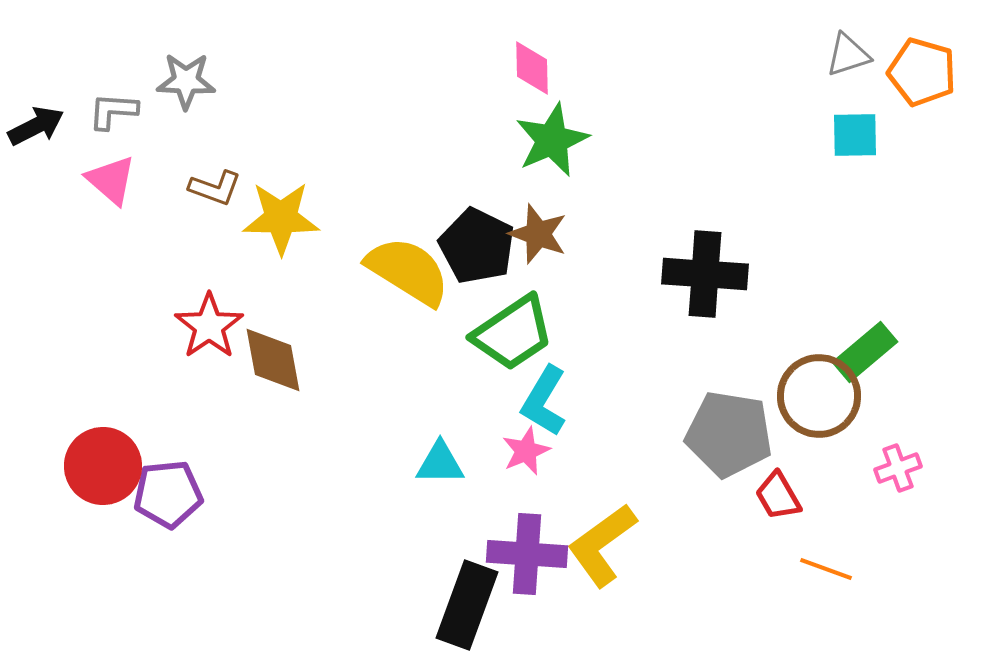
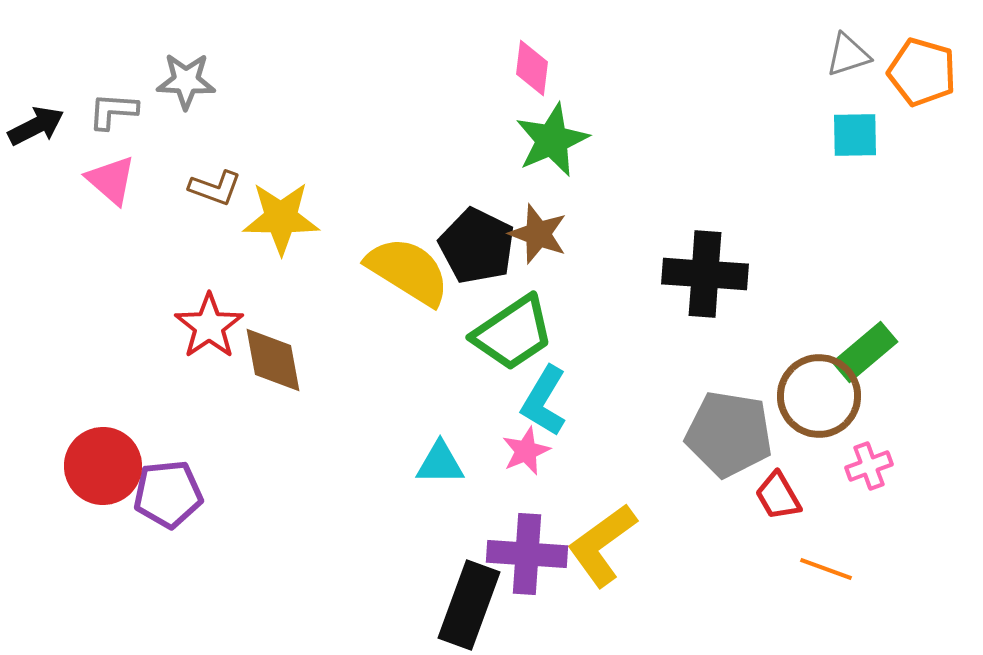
pink diamond: rotated 8 degrees clockwise
pink cross: moved 29 px left, 2 px up
black rectangle: moved 2 px right
